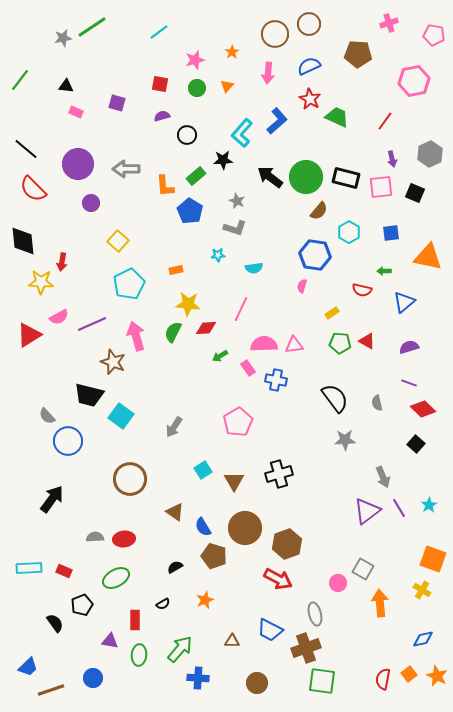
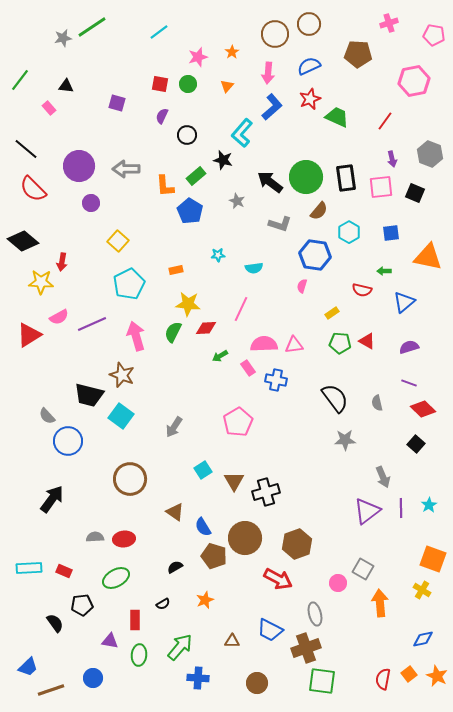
pink star at (195, 60): moved 3 px right, 3 px up
green circle at (197, 88): moved 9 px left, 4 px up
red star at (310, 99): rotated 20 degrees clockwise
pink rectangle at (76, 112): moved 27 px left, 4 px up; rotated 24 degrees clockwise
purple semicircle at (162, 116): rotated 49 degrees counterclockwise
blue L-shape at (277, 121): moved 5 px left, 14 px up
gray hexagon at (430, 154): rotated 15 degrees counterclockwise
black star at (223, 160): rotated 18 degrees clockwise
purple circle at (78, 164): moved 1 px right, 2 px down
black arrow at (270, 177): moved 5 px down
black rectangle at (346, 178): rotated 68 degrees clockwise
gray L-shape at (235, 228): moved 45 px right, 4 px up
black diamond at (23, 241): rotated 44 degrees counterclockwise
brown star at (113, 362): moved 9 px right, 13 px down
black cross at (279, 474): moved 13 px left, 18 px down
purple line at (399, 508): moved 2 px right; rotated 30 degrees clockwise
brown circle at (245, 528): moved 10 px down
brown hexagon at (287, 544): moved 10 px right
black pentagon at (82, 605): rotated 15 degrees clockwise
green arrow at (180, 649): moved 2 px up
